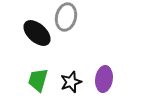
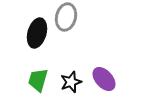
black ellipse: rotated 64 degrees clockwise
purple ellipse: rotated 50 degrees counterclockwise
